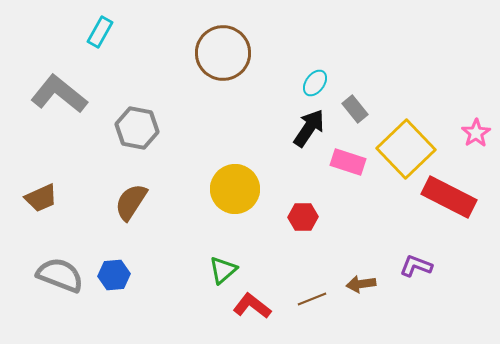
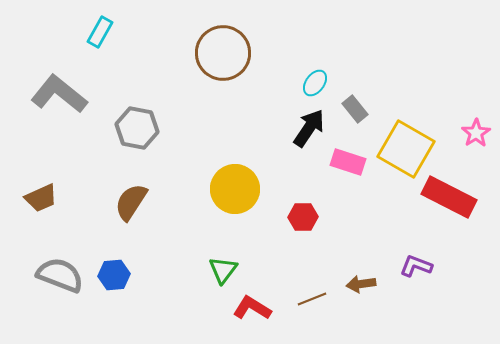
yellow square: rotated 16 degrees counterclockwise
green triangle: rotated 12 degrees counterclockwise
red L-shape: moved 2 px down; rotated 6 degrees counterclockwise
